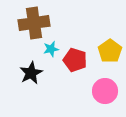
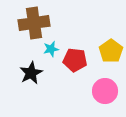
yellow pentagon: moved 1 px right
red pentagon: rotated 10 degrees counterclockwise
